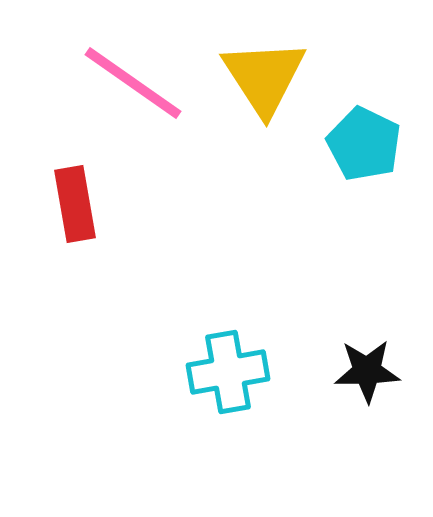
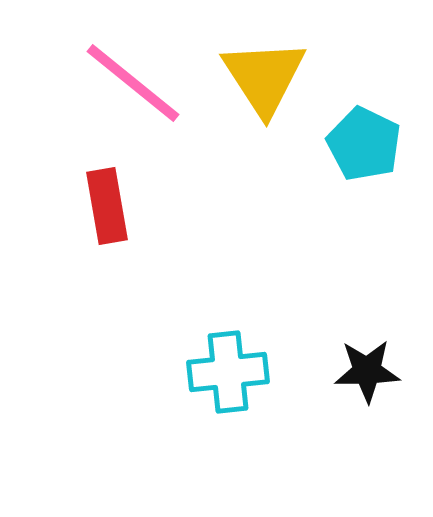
pink line: rotated 4 degrees clockwise
red rectangle: moved 32 px right, 2 px down
cyan cross: rotated 4 degrees clockwise
